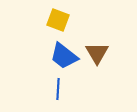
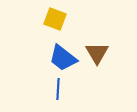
yellow square: moved 3 px left, 1 px up
blue trapezoid: moved 1 px left, 2 px down
